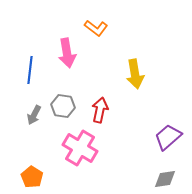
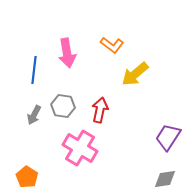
orange L-shape: moved 16 px right, 17 px down
blue line: moved 4 px right
yellow arrow: rotated 60 degrees clockwise
purple trapezoid: rotated 16 degrees counterclockwise
orange pentagon: moved 5 px left
